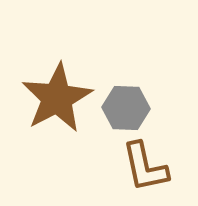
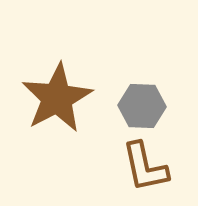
gray hexagon: moved 16 px right, 2 px up
